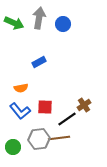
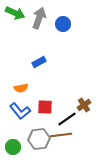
gray arrow: rotated 10 degrees clockwise
green arrow: moved 1 px right, 10 px up
brown line: moved 2 px right, 3 px up
